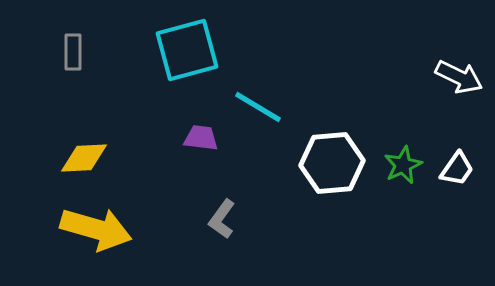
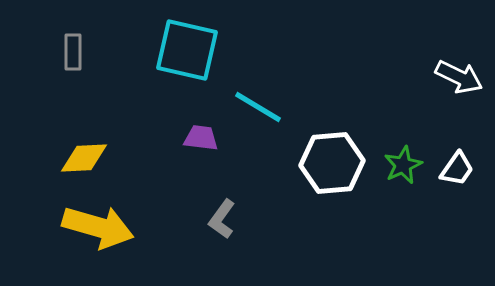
cyan square: rotated 28 degrees clockwise
yellow arrow: moved 2 px right, 2 px up
